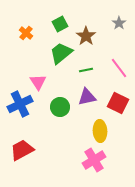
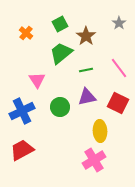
pink triangle: moved 1 px left, 2 px up
blue cross: moved 2 px right, 7 px down
